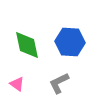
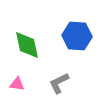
blue hexagon: moved 7 px right, 6 px up
pink triangle: rotated 28 degrees counterclockwise
